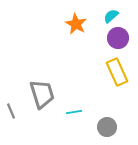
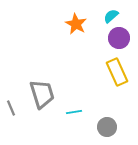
purple circle: moved 1 px right
gray line: moved 3 px up
